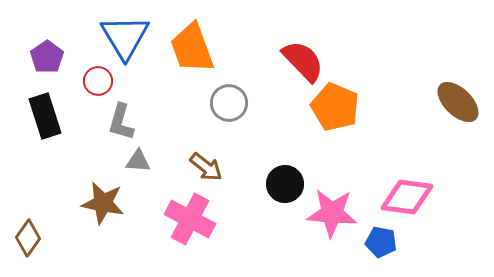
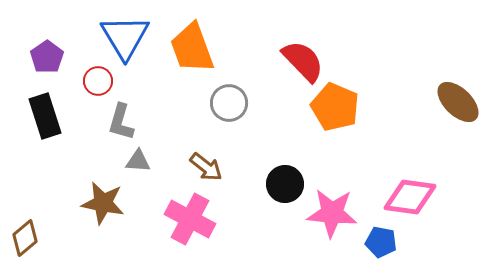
pink diamond: moved 3 px right
brown diamond: moved 3 px left; rotated 15 degrees clockwise
